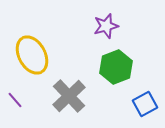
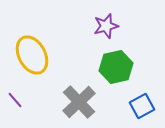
green hexagon: rotated 8 degrees clockwise
gray cross: moved 10 px right, 6 px down
blue square: moved 3 px left, 2 px down
